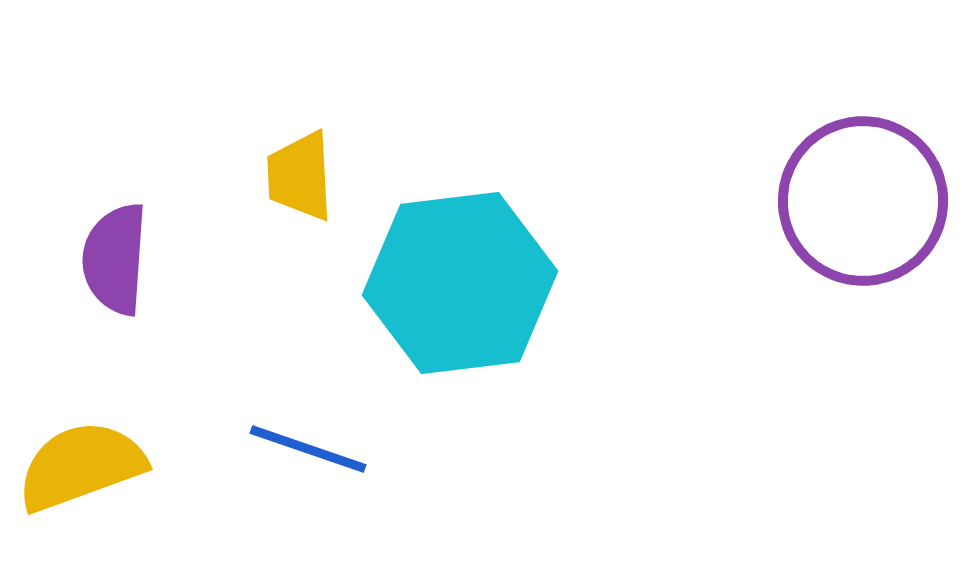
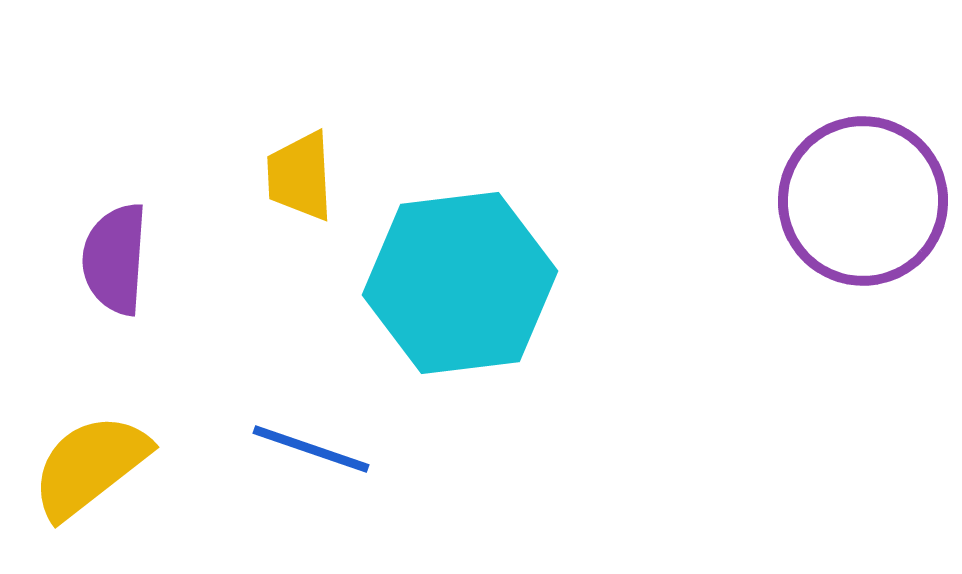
blue line: moved 3 px right
yellow semicircle: moved 9 px right; rotated 18 degrees counterclockwise
